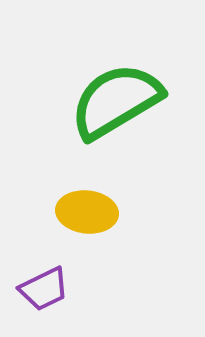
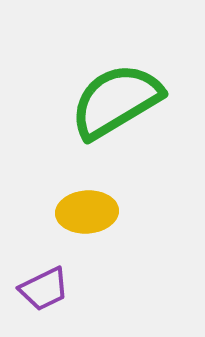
yellow ellipse: rotated 10 degrees counterclockwise
